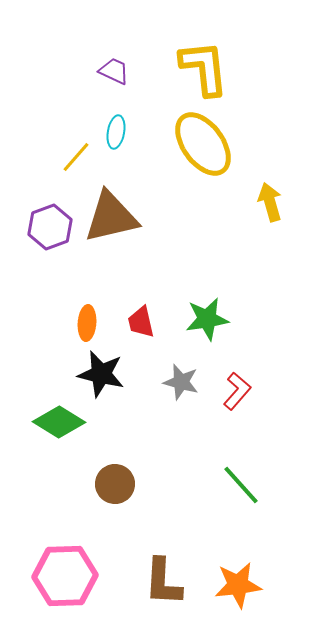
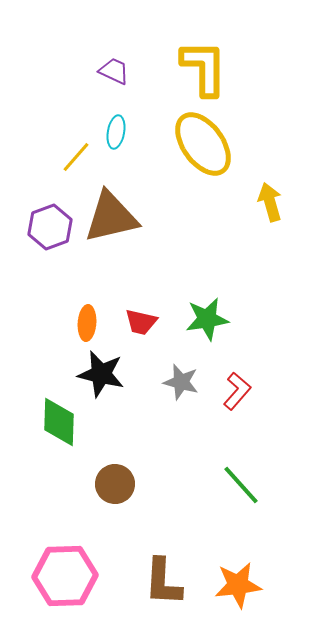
yellow L-shape: rotated 6 degrees clockwise
red trapezoid: rotated 64 degrees counterclockwise
green diamond: rotated 60 degrees clockwise
